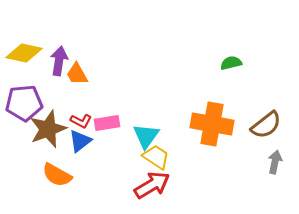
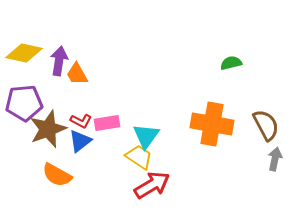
brown semicircle: rotated 80 degrees counterclockwise
yellow trapezoid: moved 17 px left
gray arrow: moved 3 px up
